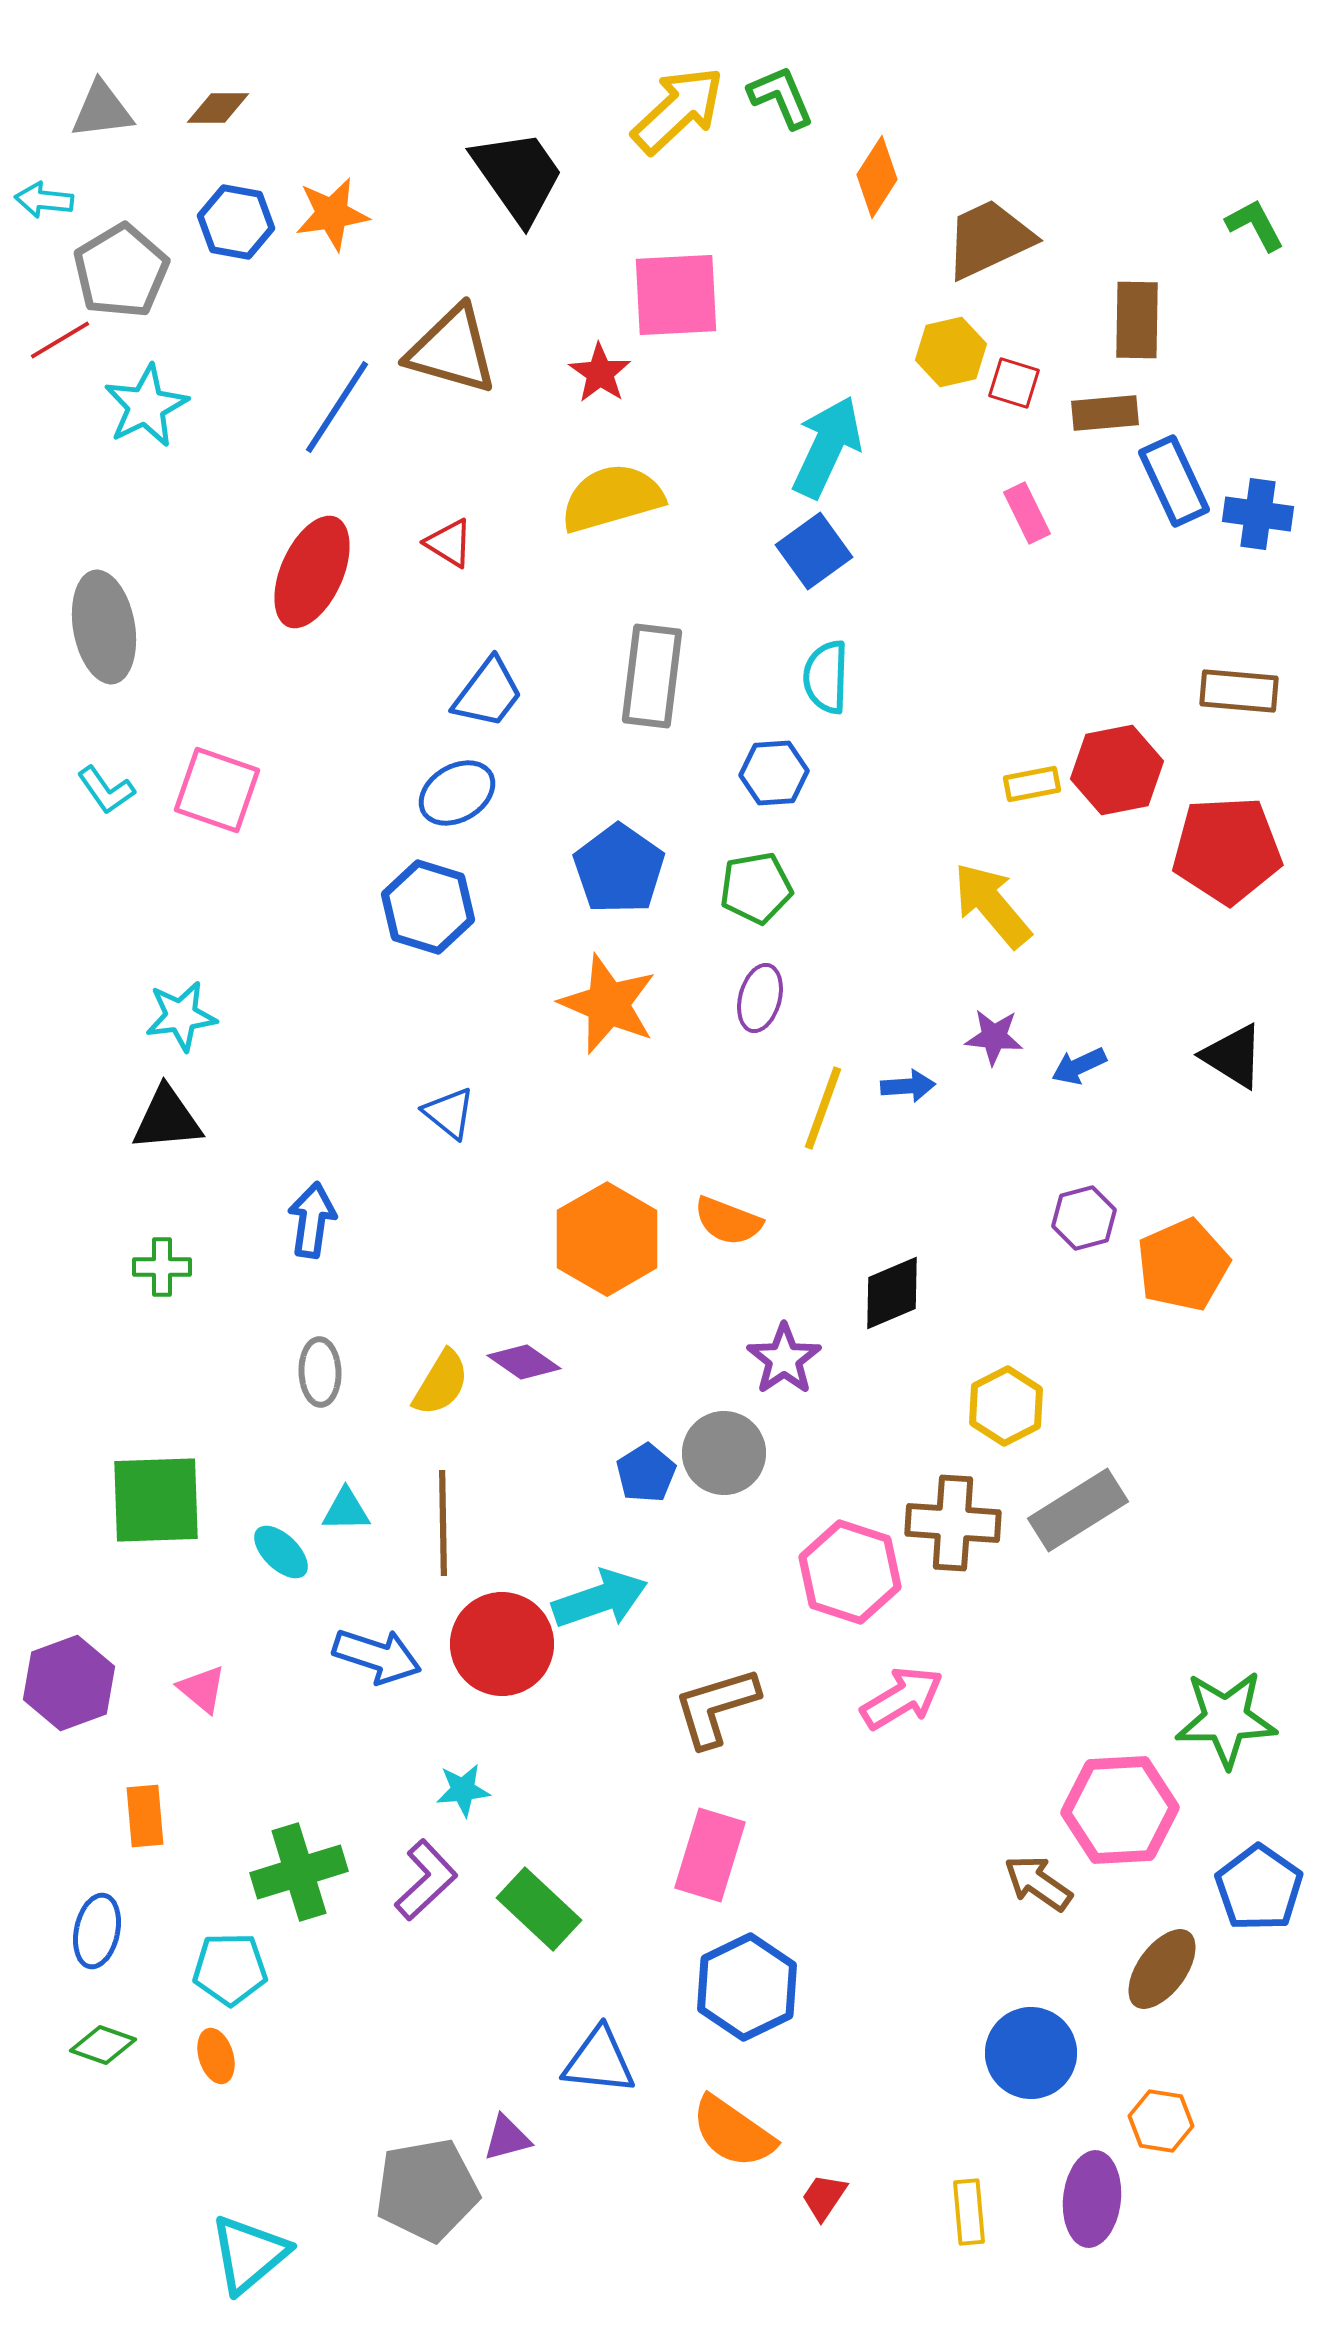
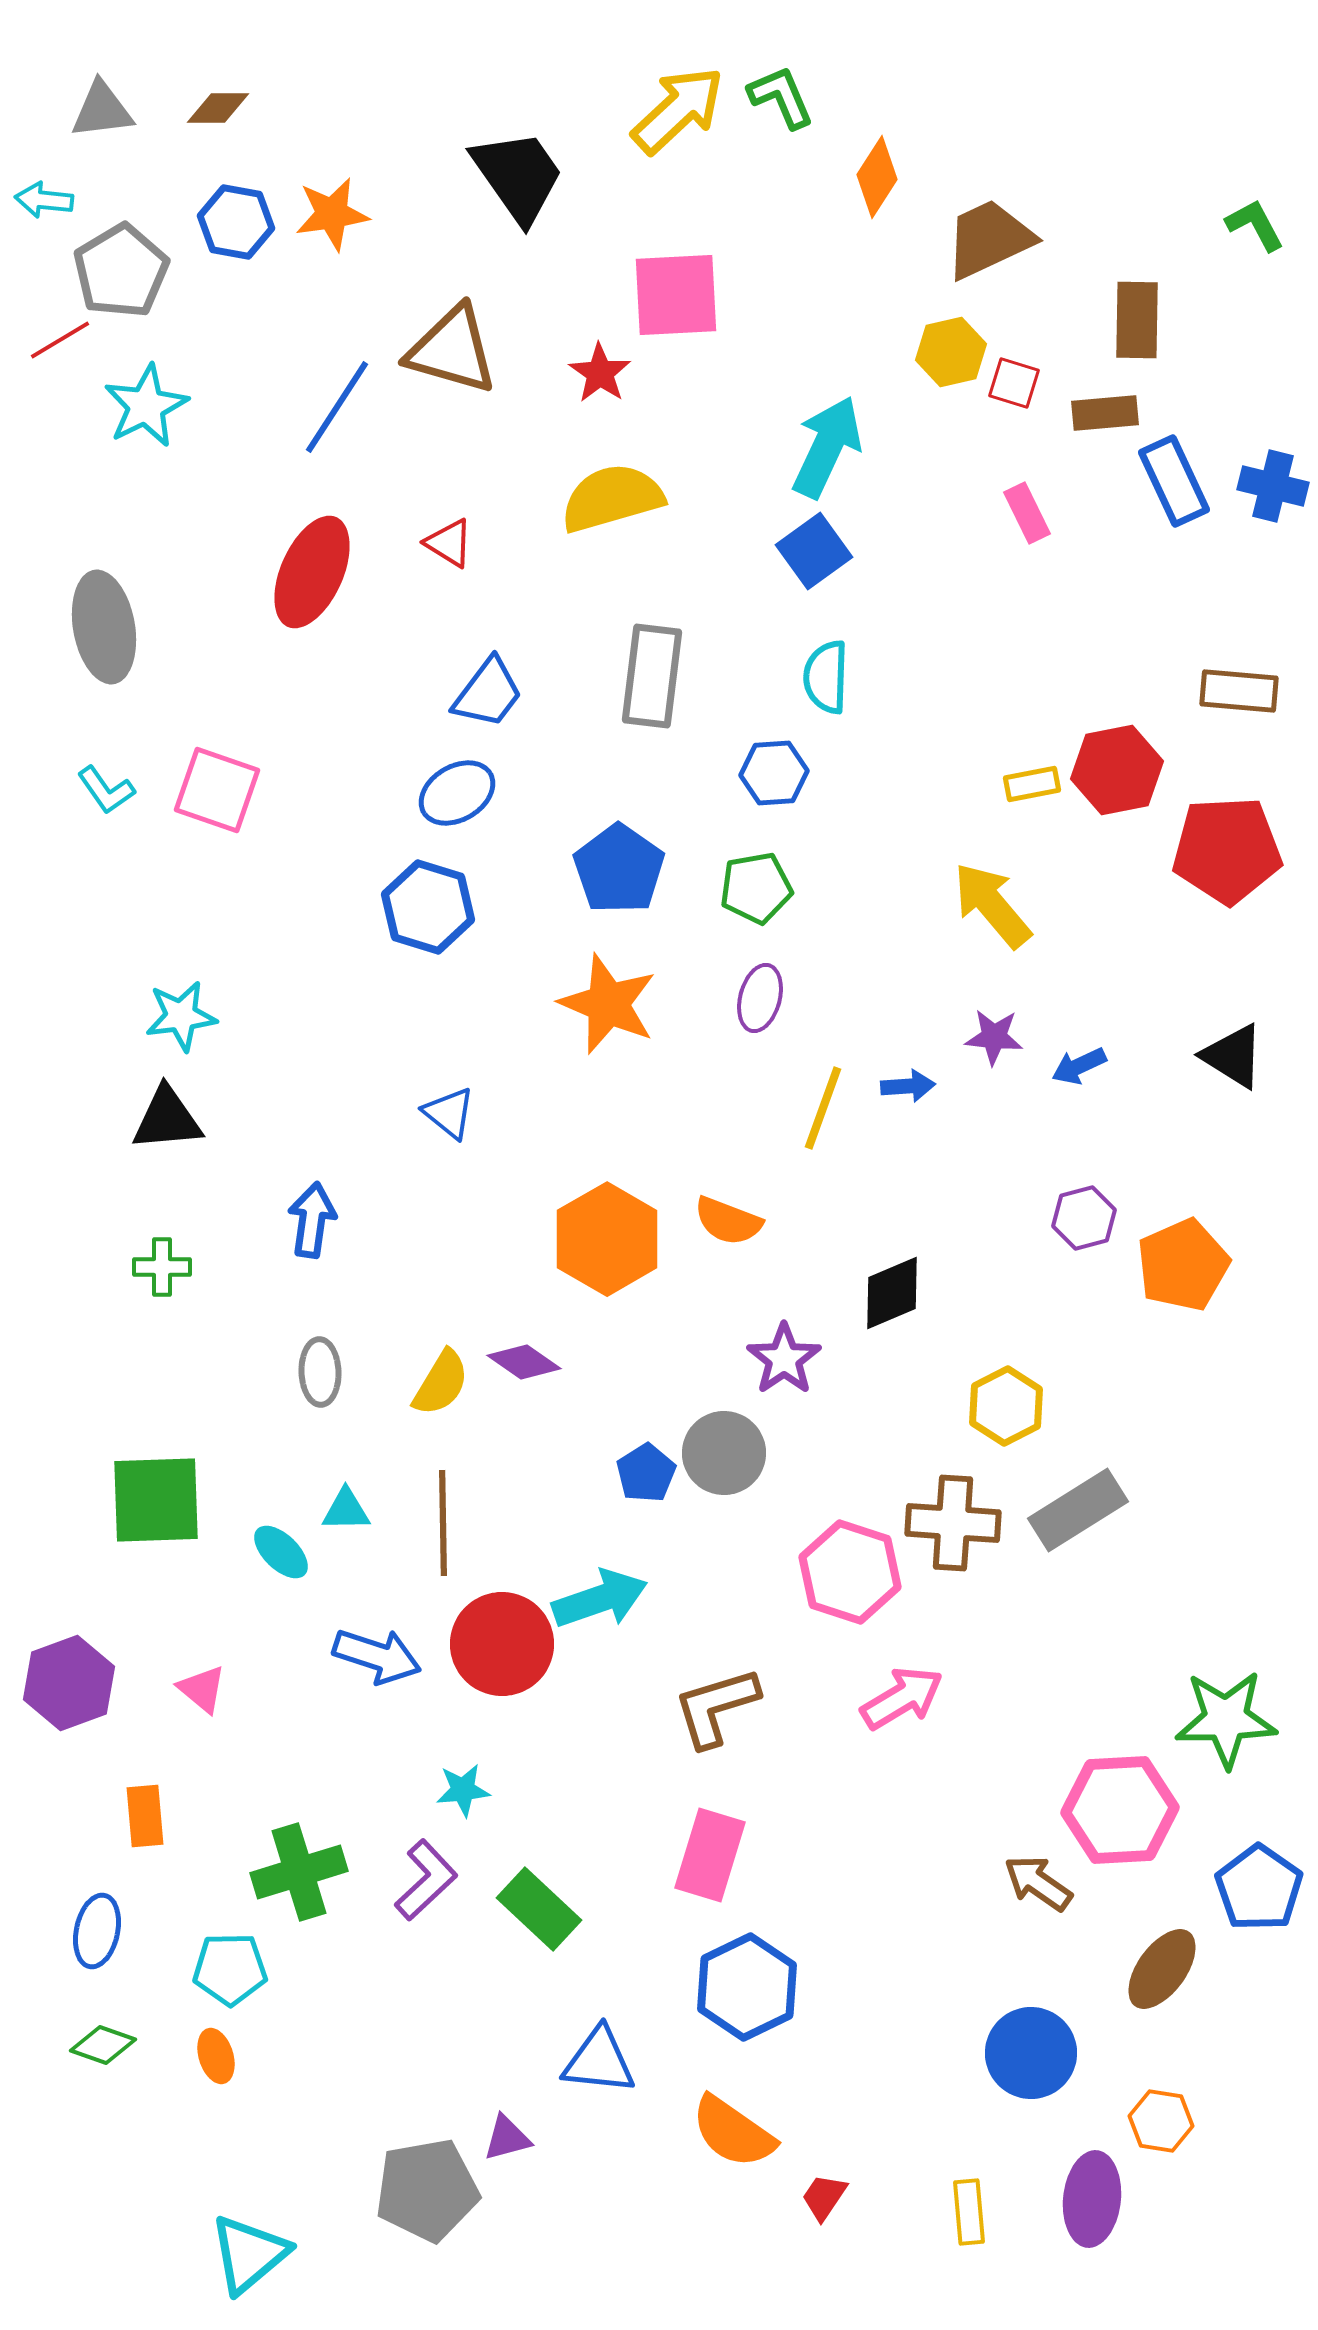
blue cross at (1258, 514): moved 15 px right, 28 px up; rotated 6 degrees clockwise
